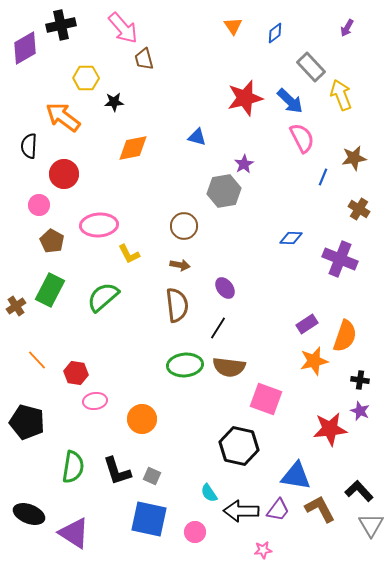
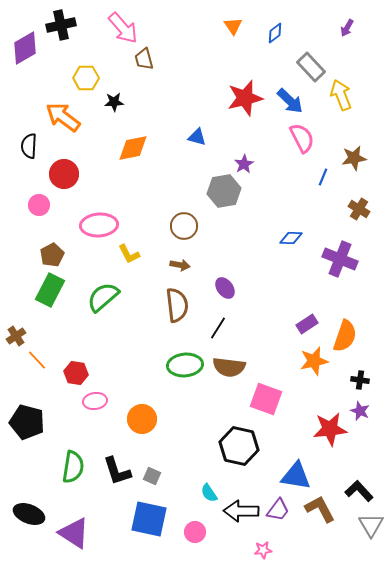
brown pentagon at (52, 241): moved 14 px down; rotated 15 degrees clockwise
brown cross at (16, 306): moved 30 px down
